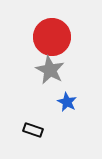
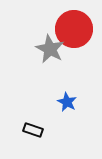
red circle: moved 22 px right, 8 px up
gray star: moved 21 px up
